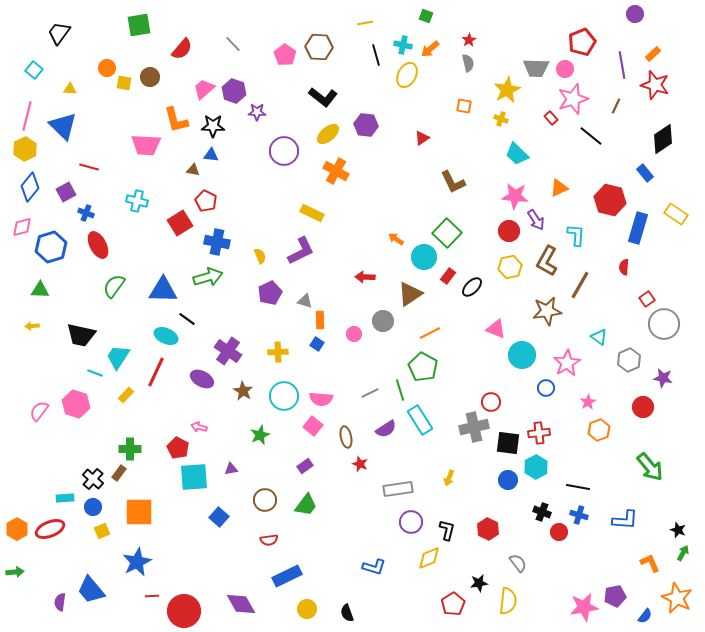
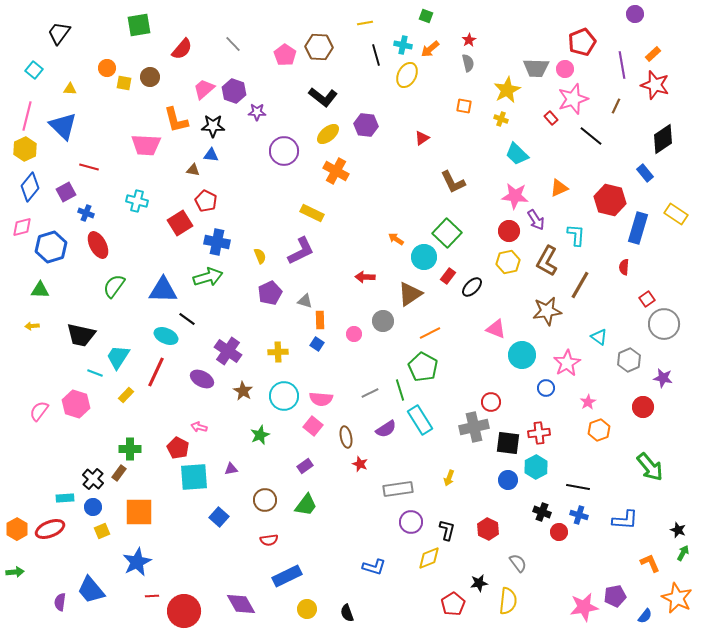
yellow hexagon at (510, 267): moved 2 px left, 5 px up
